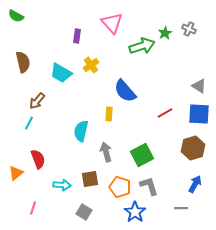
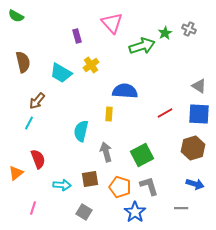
purple rectangle: rotated 24 degrees counterclockwise
blue semicircle: rotated 135 degrees clockwise
blue arrow: rotated 78 degrees clockwise
